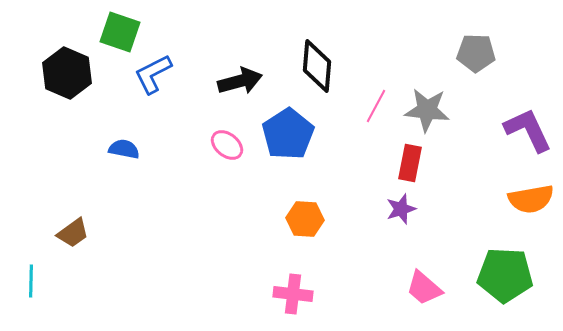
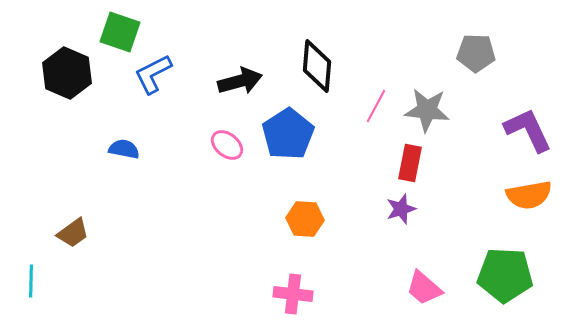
orange semicircle: moved 2 px left, 4 px up
